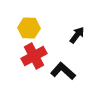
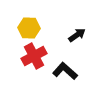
black arrow: rotated 18 degrees clockwise
black L-shape: moved 2 px right
